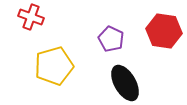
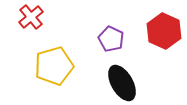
red cross: rotated 30 degrees clockwise
red hexagon: rotated 16 degrees clockwise
black ellipse: moved 3 px left
